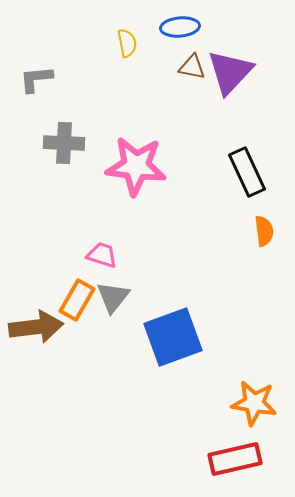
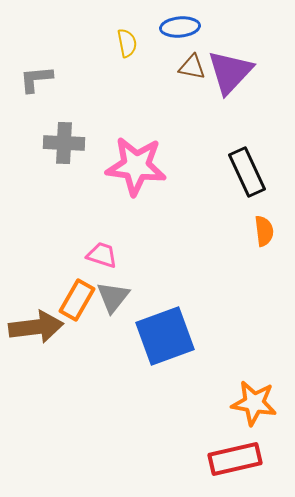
blue square: moved 8 px left, 1 px up
